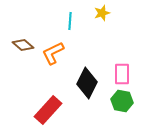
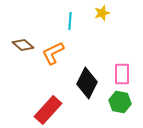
green hexagon: moved 2 px left, 1 px down
